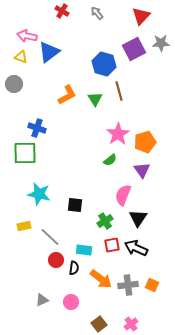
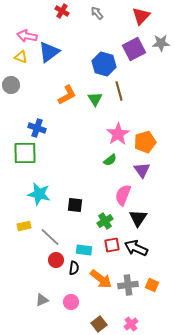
gray circle: moved 3 px left, 1 px down
